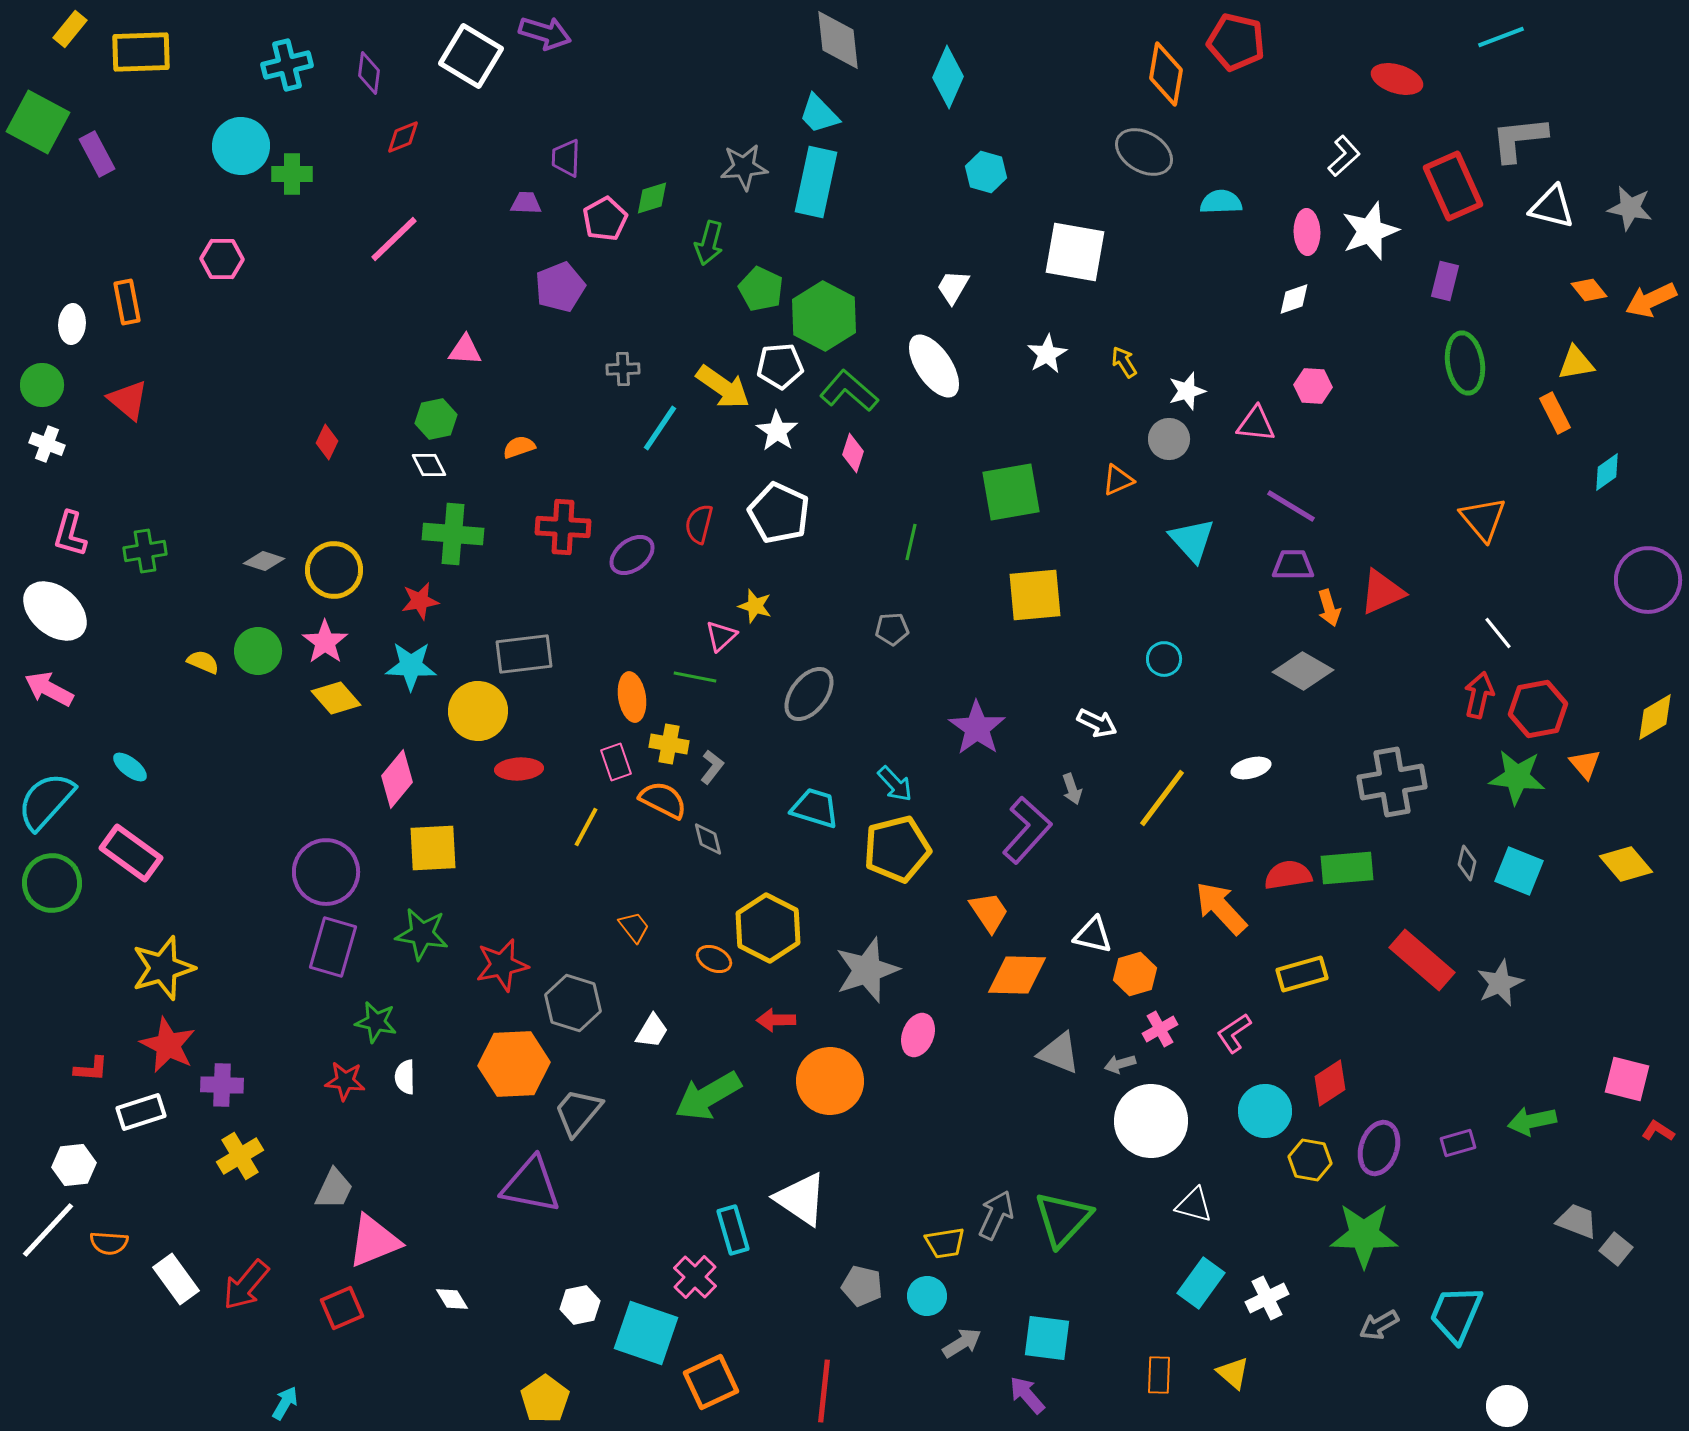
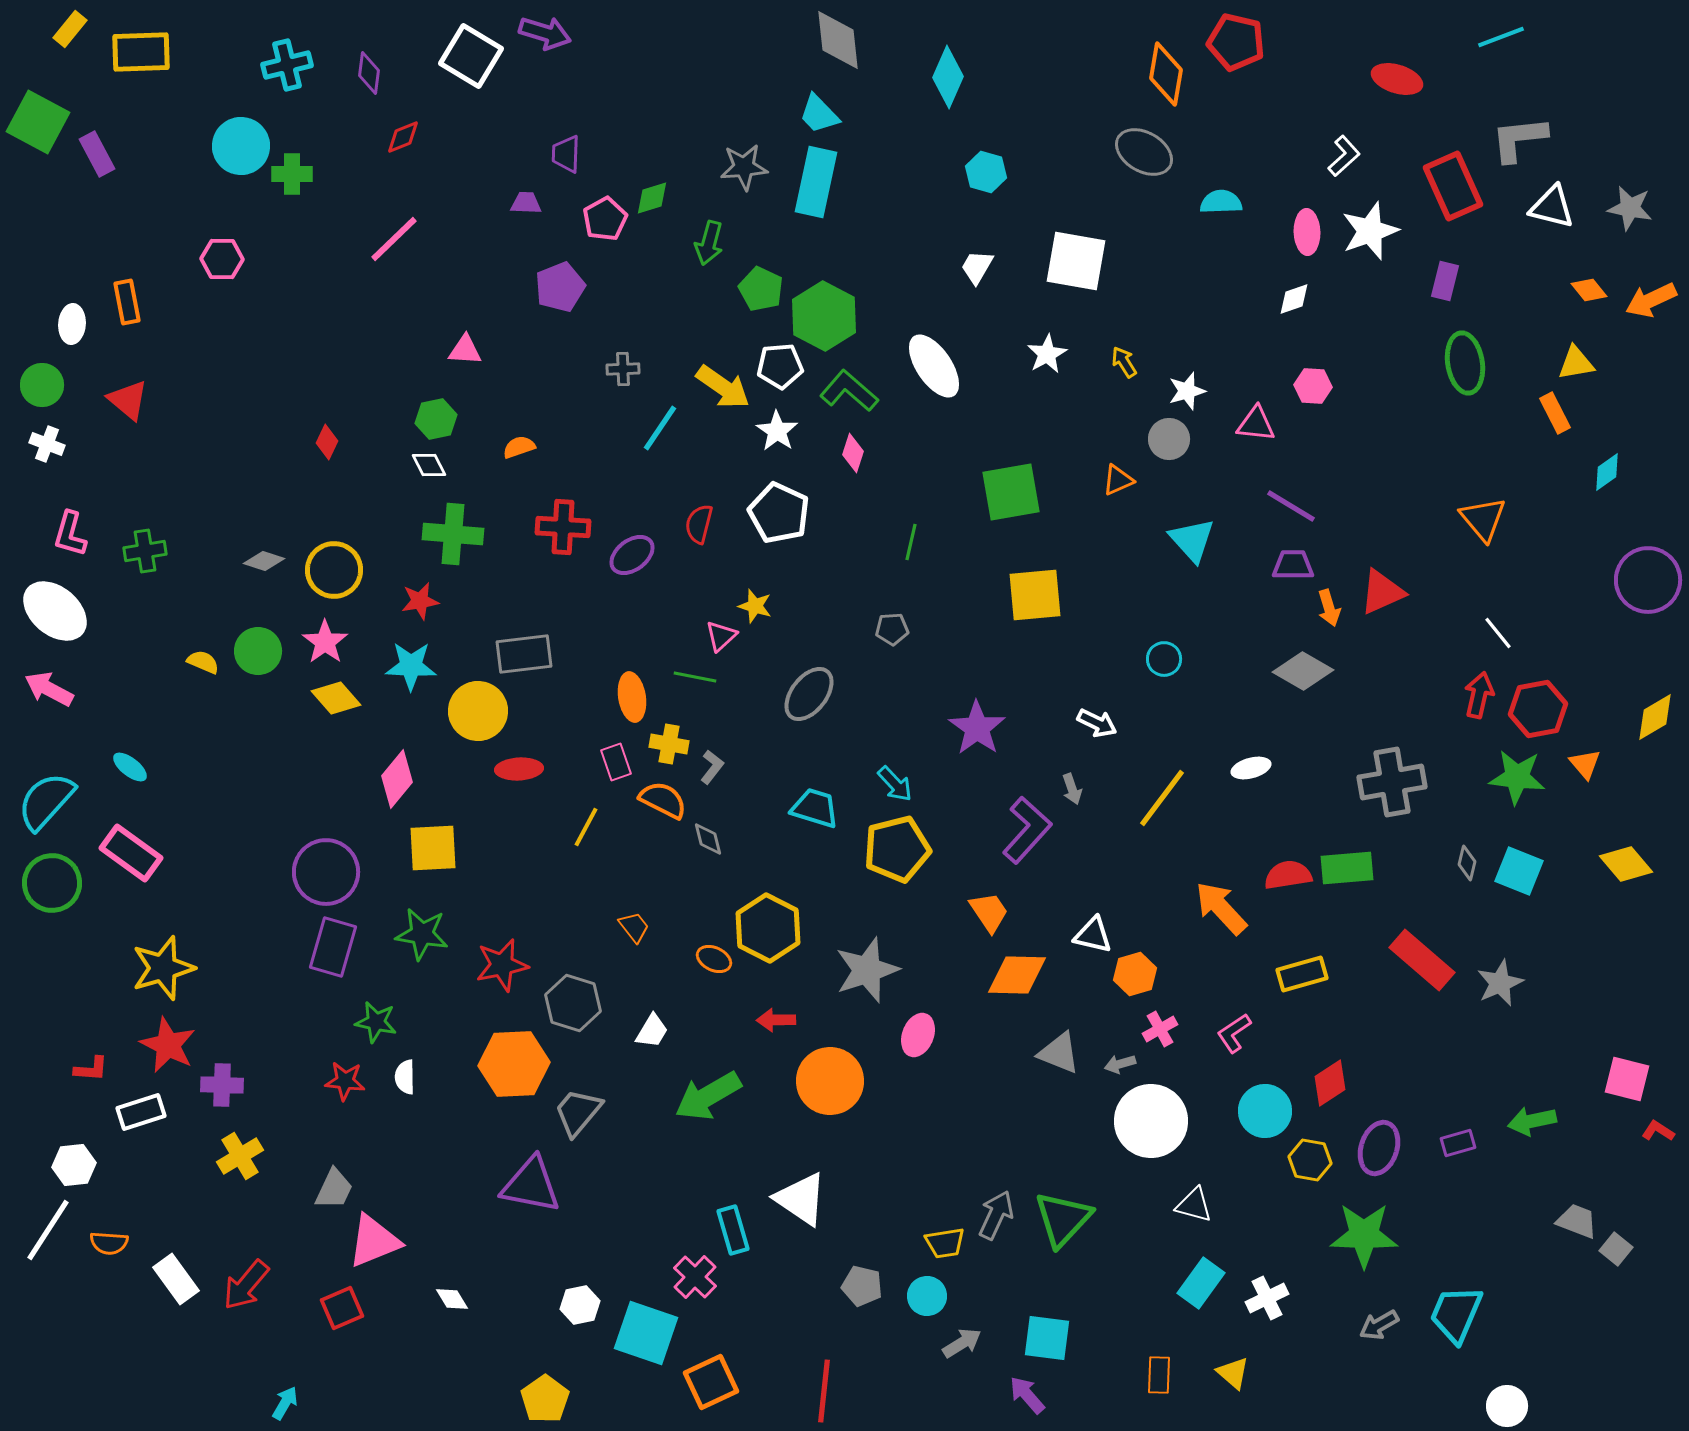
purple trapezoid at (566, 158): moved 4 px up
white square at (1075, 252): moved 1 px right, 9 px down
white trapezoid at (953, 287): moved 24 px right, 20 px up
white line at (48, 1230): rotated 10 degrees counterclockwise
